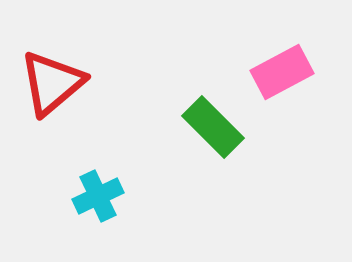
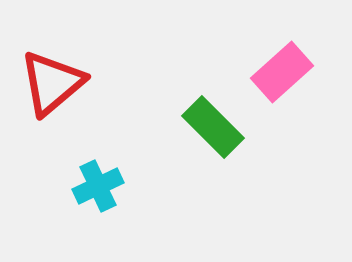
pink rectangle: rotated 14 degrees counterclockwise
cyan cross: moved 10 px up
